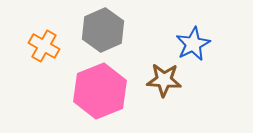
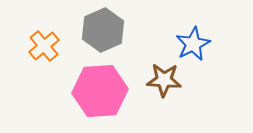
orange cross: rotated 20 degrees clockwise
pink hexagon: rotated 18 degrees clockwise
